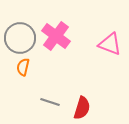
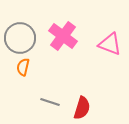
pink cross: moved 7 px right
